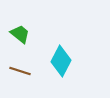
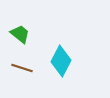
brown line: moved 2 px right, 3 px up
